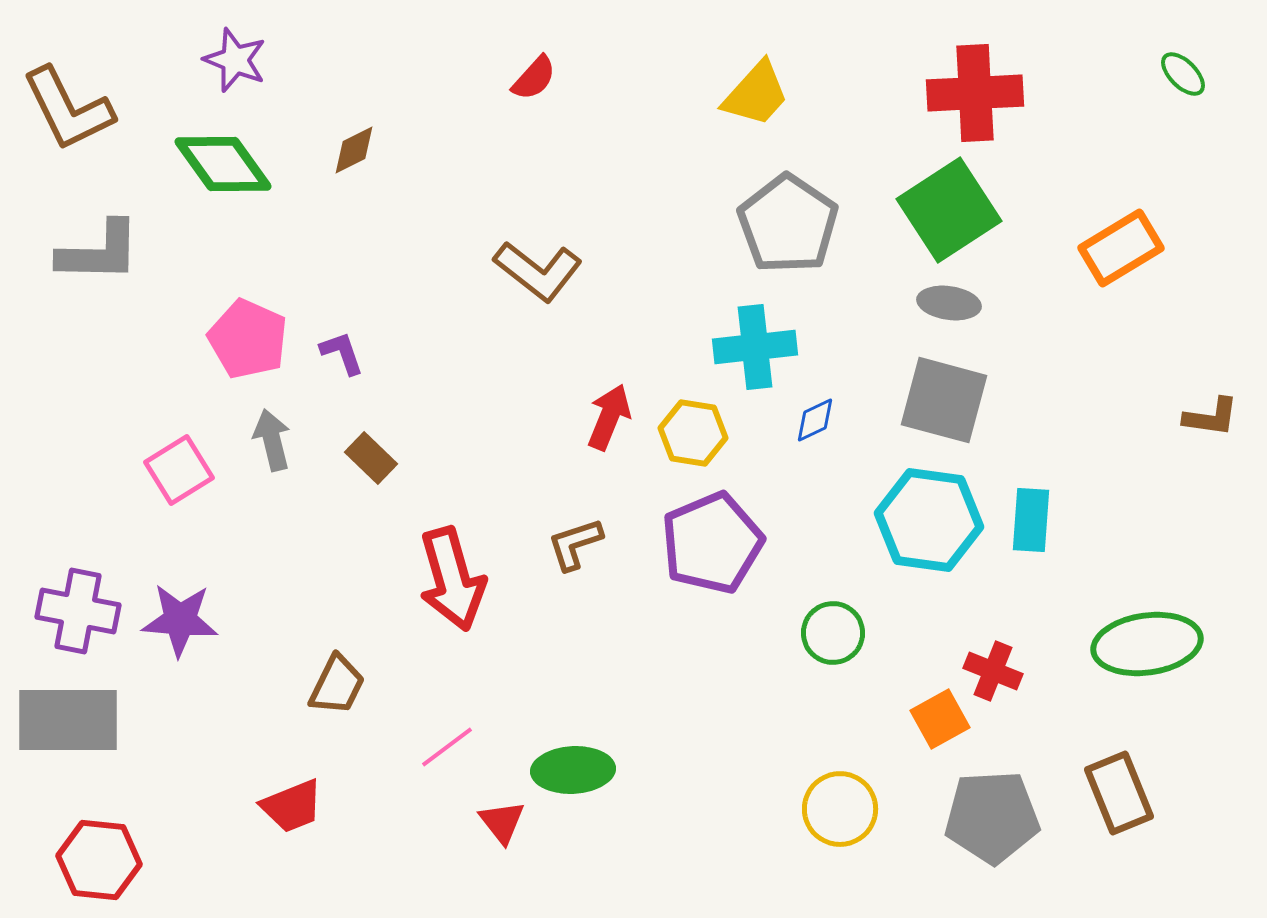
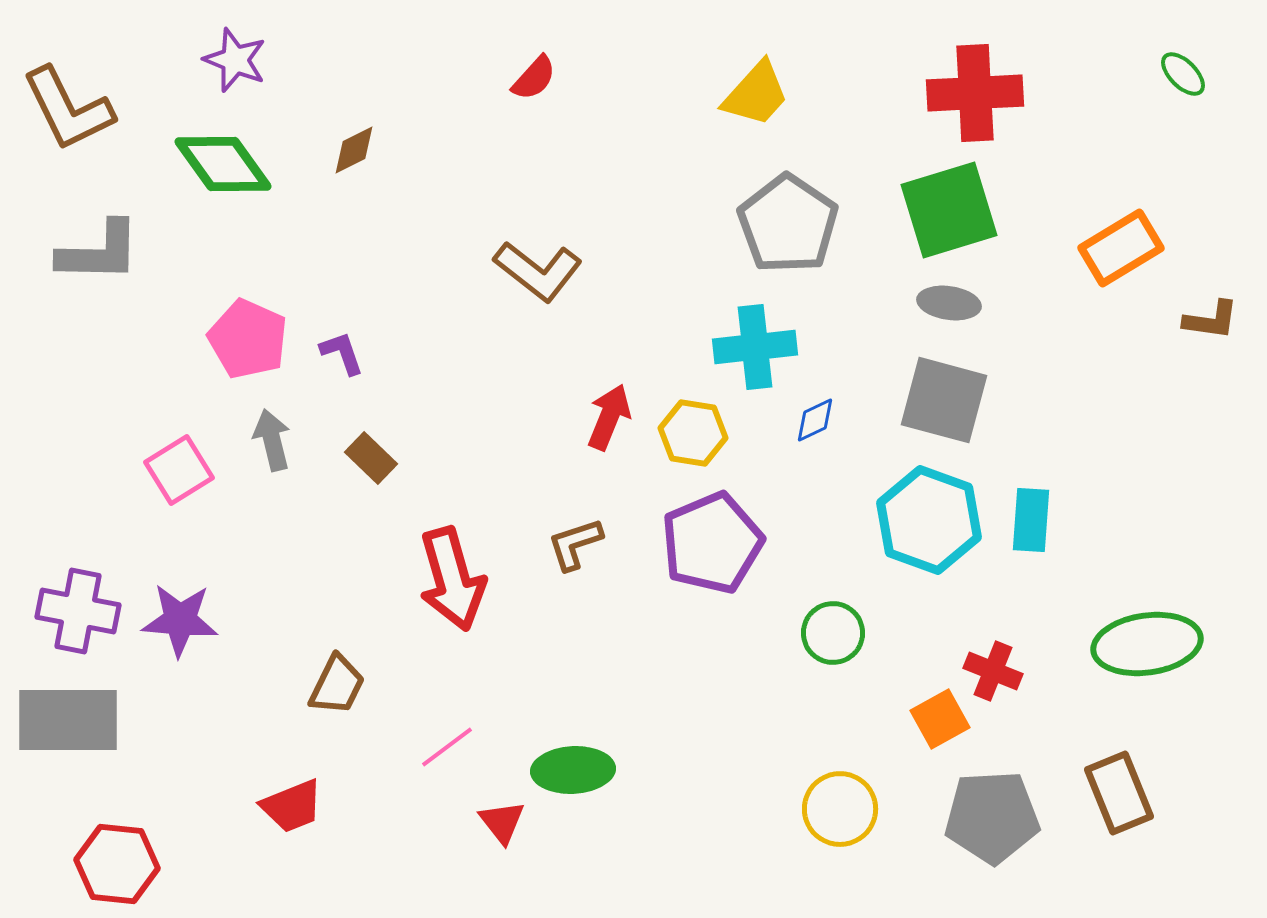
green square at (949, 210): rotated 16 degrees clockwise
brown L-shape at (1211, 417): moved 97 px up
cyan hexagon at (929, 520): rotated 12 degrees clockwise
red hexagon at (99, 860): moved 18 px right, 4 px down
